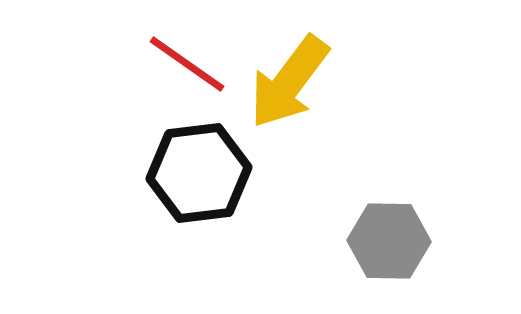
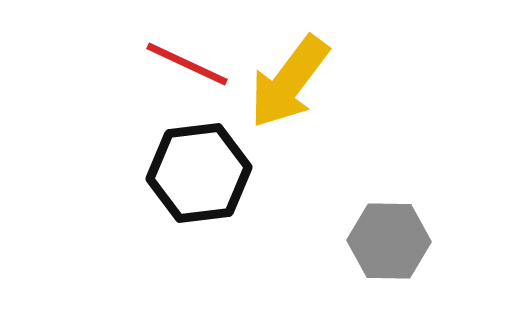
red line: rotated 10 degrees counterclockwise
